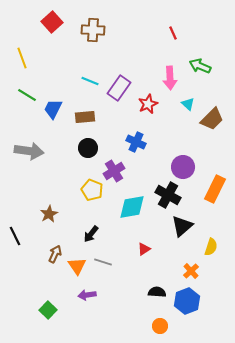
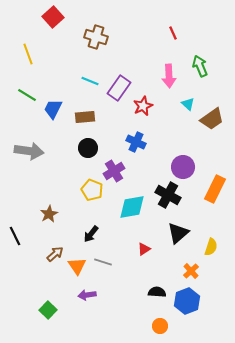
red square: moved 1 px right, 5 px up
brown cross: moved 3 px right, 7 px down; rotated 15 degrees clockwise
yellow line: moved 6 px right, 4 px up
green arrow: rotated 45 degrees clockwise
pink arrow: moved 1 px left, 2 px up
red star: moved 5 px left, 2 px down
brown trapezoid: rotated 10 degrees clockwise
black triangle: moved 4 px left, 7 px down
brown arrow: rotated 24 degrees clockwise
